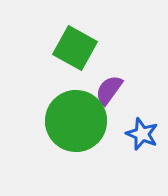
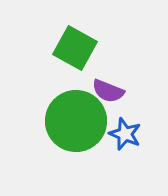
purple semicircle: moved 1 px left, 1 px down; rotated 104 degrees counterclockwise
blue star: moved 17 px left
